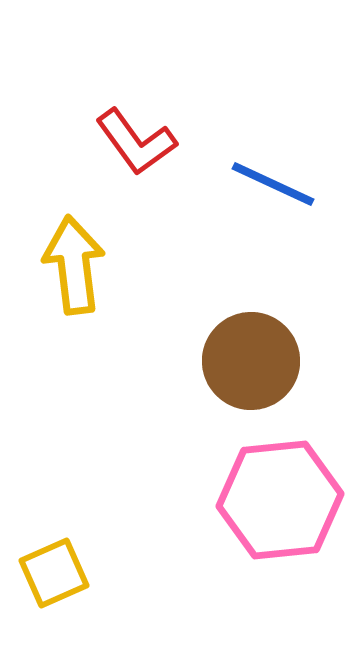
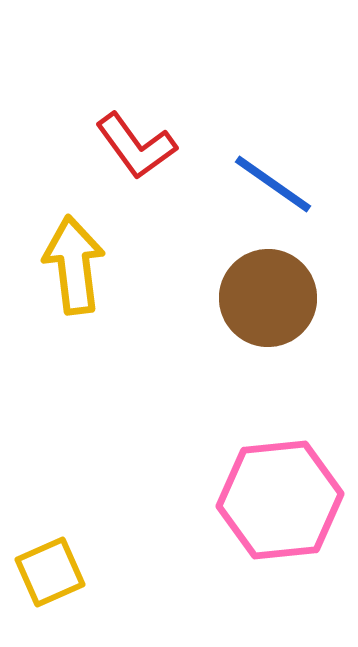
red L-shape: moved 4 px down
blue line: rotated 10 degrees clockwise
brown circle: moved 17 px right, 63 px up
yellow square: moved 4 px left, 1 px up
